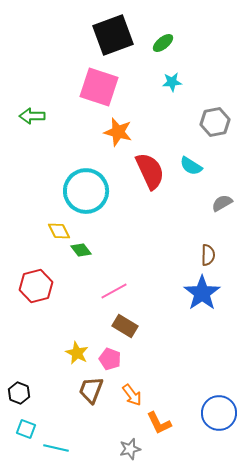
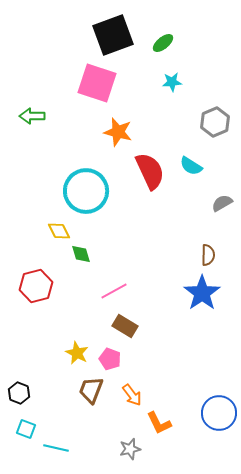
pink square: moved 2 px left, 4 px up
gray hexagon: rotated 12 degrees counterclockwise
green diamond: moved 4 px down; rotated 20 degrees clockwise
